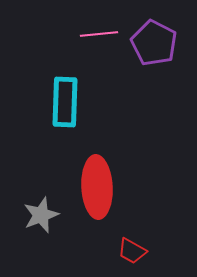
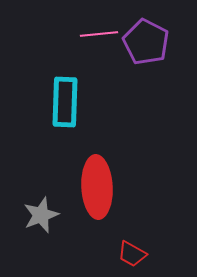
purple pentagon: moved 8 px left, 1 px up
red trapezoid: moved 3 px down
